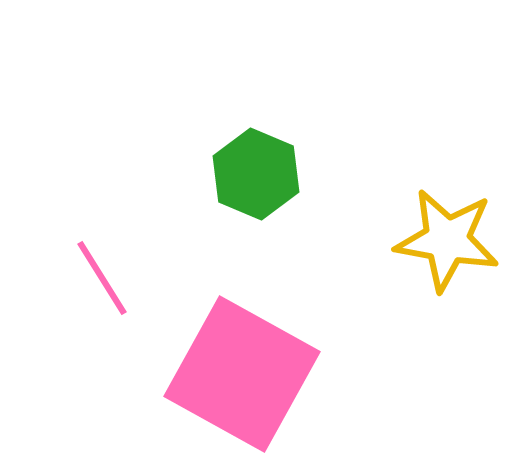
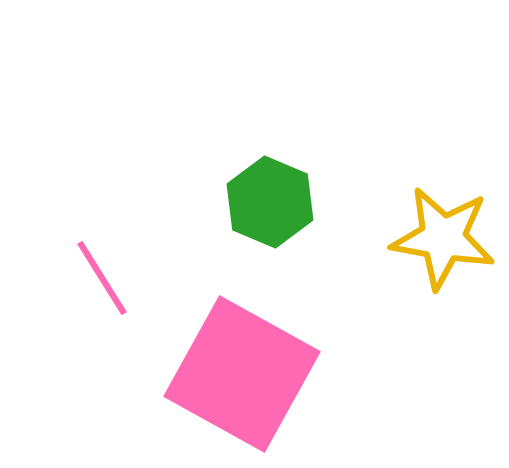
green hexagon: moved 14 px right, 28 px down
yellow star: moved 4 px left, 2 px up
